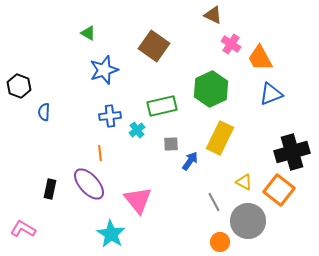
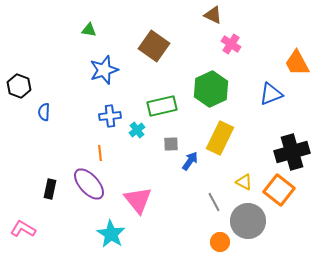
green triangle: moved 1 px right, 3 px up; rotated 21 degrees counterclockwise
orange trapezoid: moved 37 px right, 5 px down
